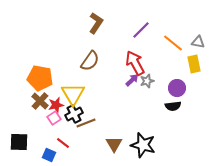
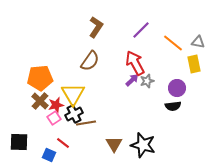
brown L-shape: moved 4 px down
orange pentagon: rotated 15 degrees counterclockwise
brown line: rotated 12 degrees clockwise
